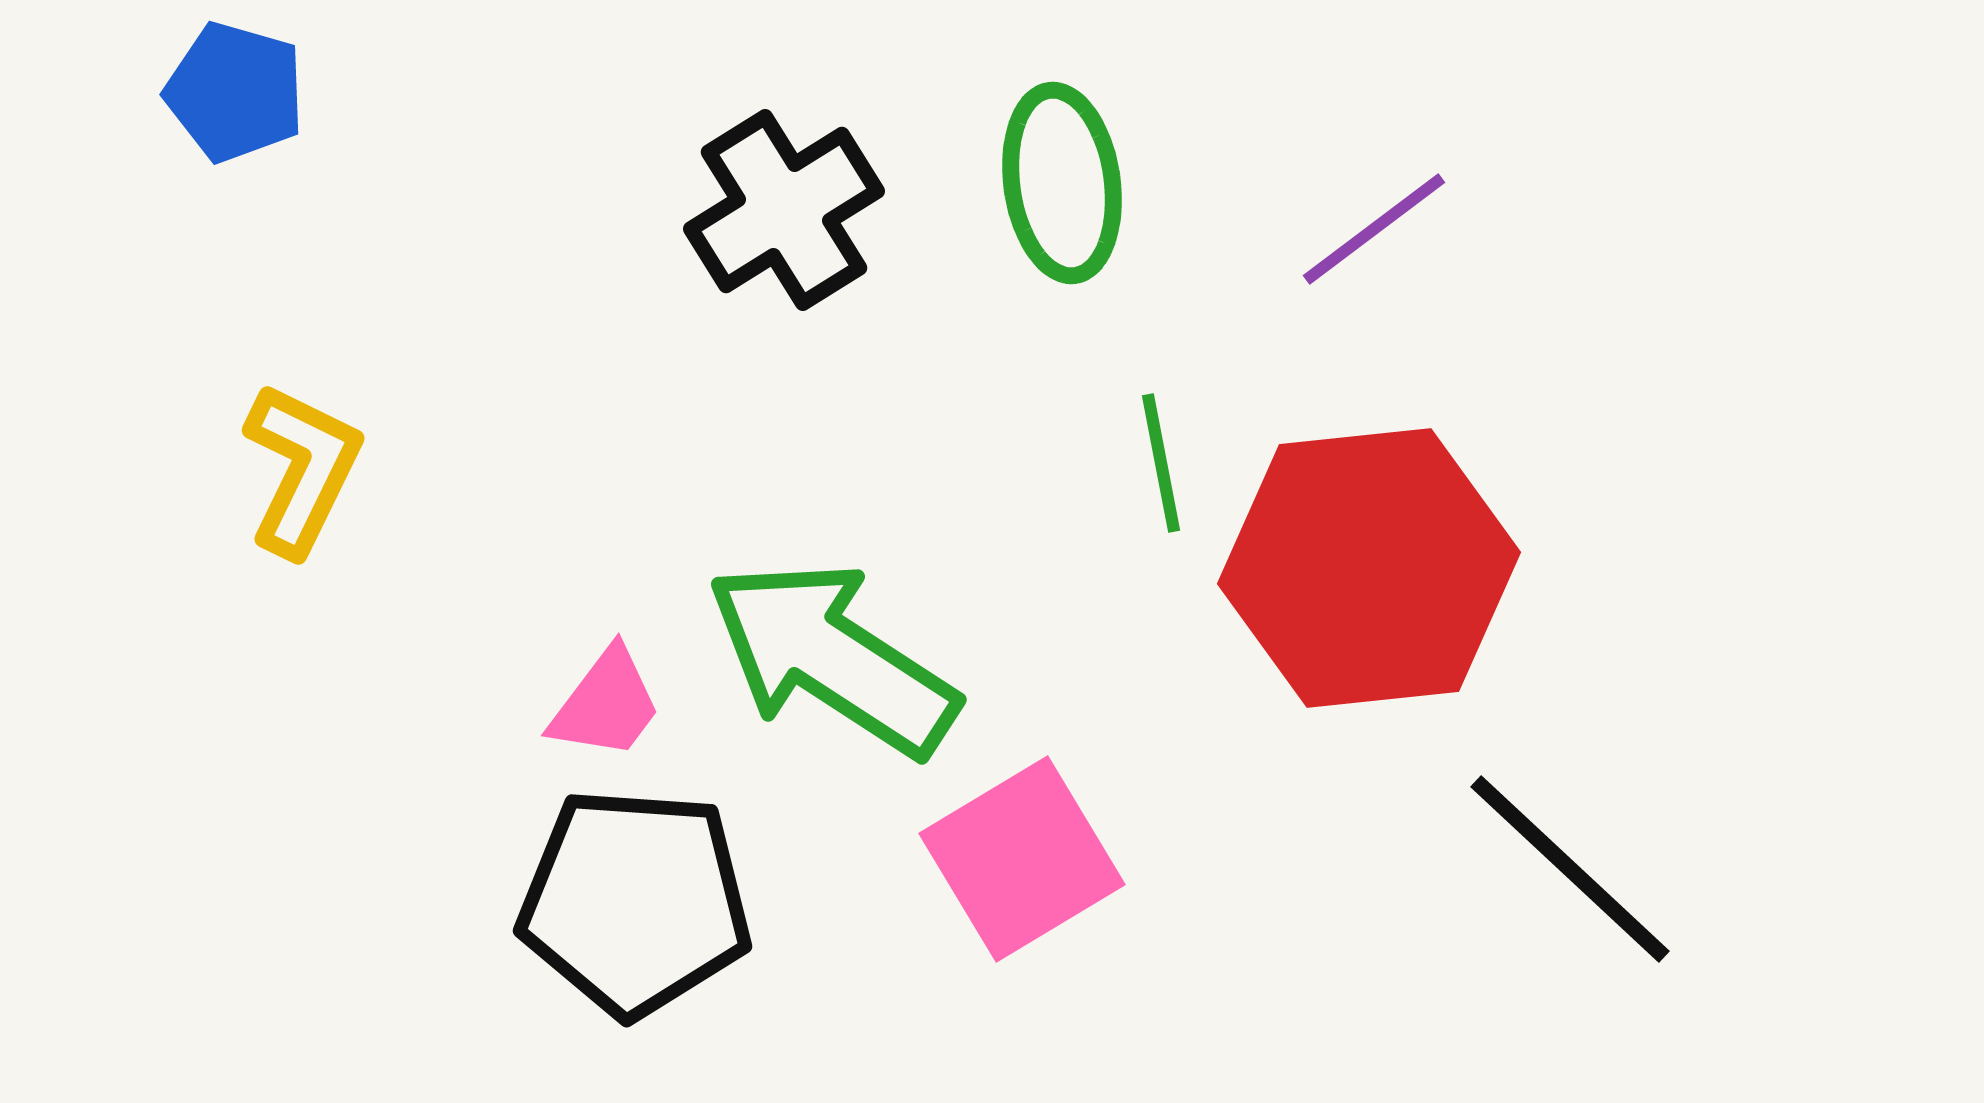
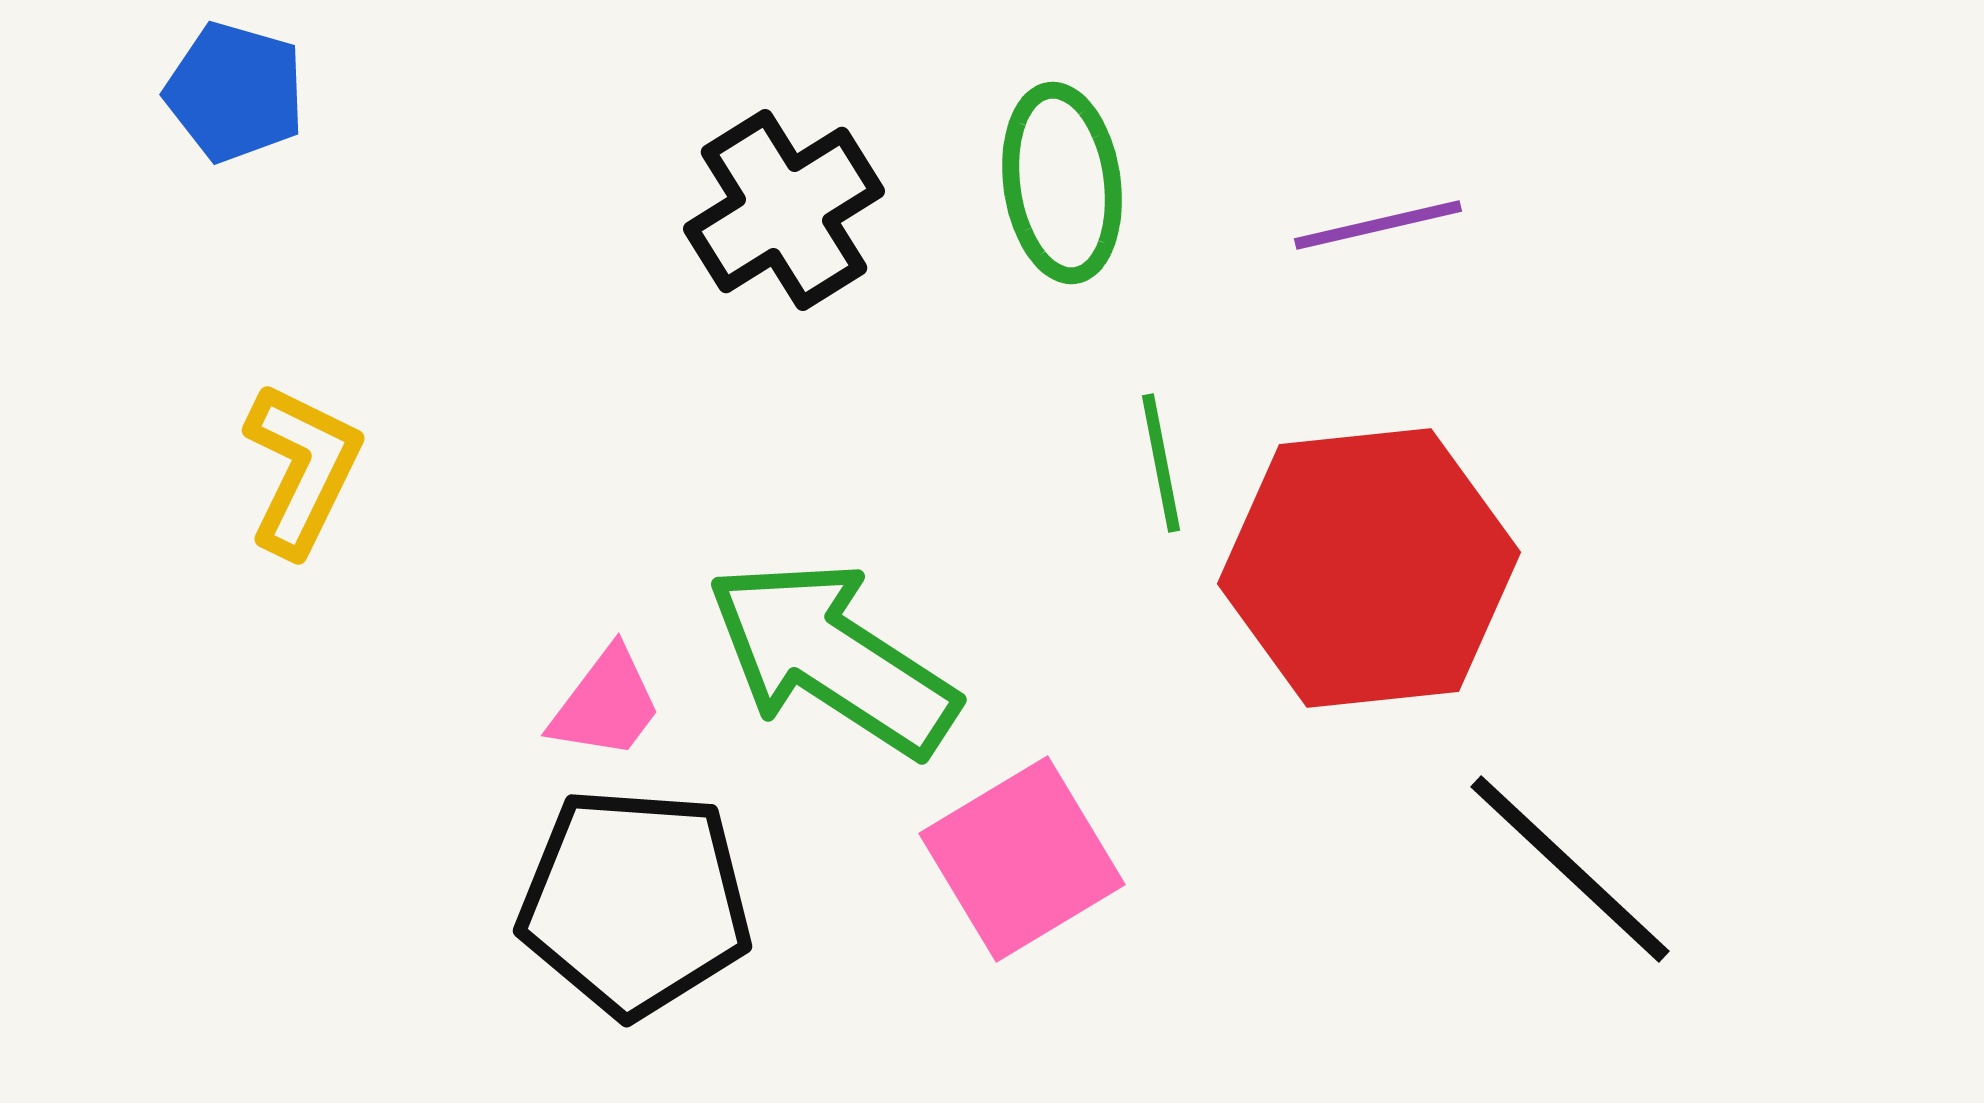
purple line: moved 4 px right, 4 px up; rotated 24 degrees clockwise
